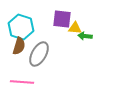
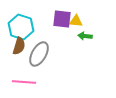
yellow triangle: moved 1 px right, 7 px up
pink line: moved 2 px right
